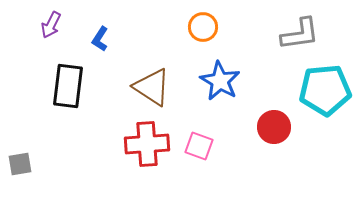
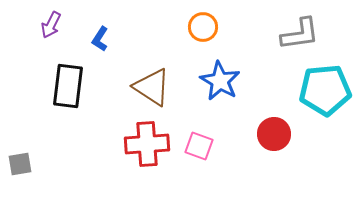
red circle: moved 7 px down
